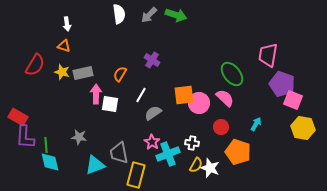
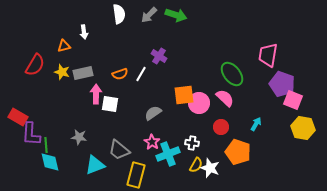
white arrow: moved 17 px right, 8 px down
orange triangle: rotated 32 degrees counterclockwise
purple cross: moved 7 px right, 4 px up
orange semicircle: rotated 140 degrees counterclockwise
white line: moved 21 px up
purple L-shape: moved 6 px right, 3 px up
gray trapezoid: moved 3 px up; rotated 40 degrees counterclockwise
